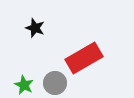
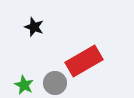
black star: moved 1 px left, 1 px up
red rectangle: moved 3 px down
